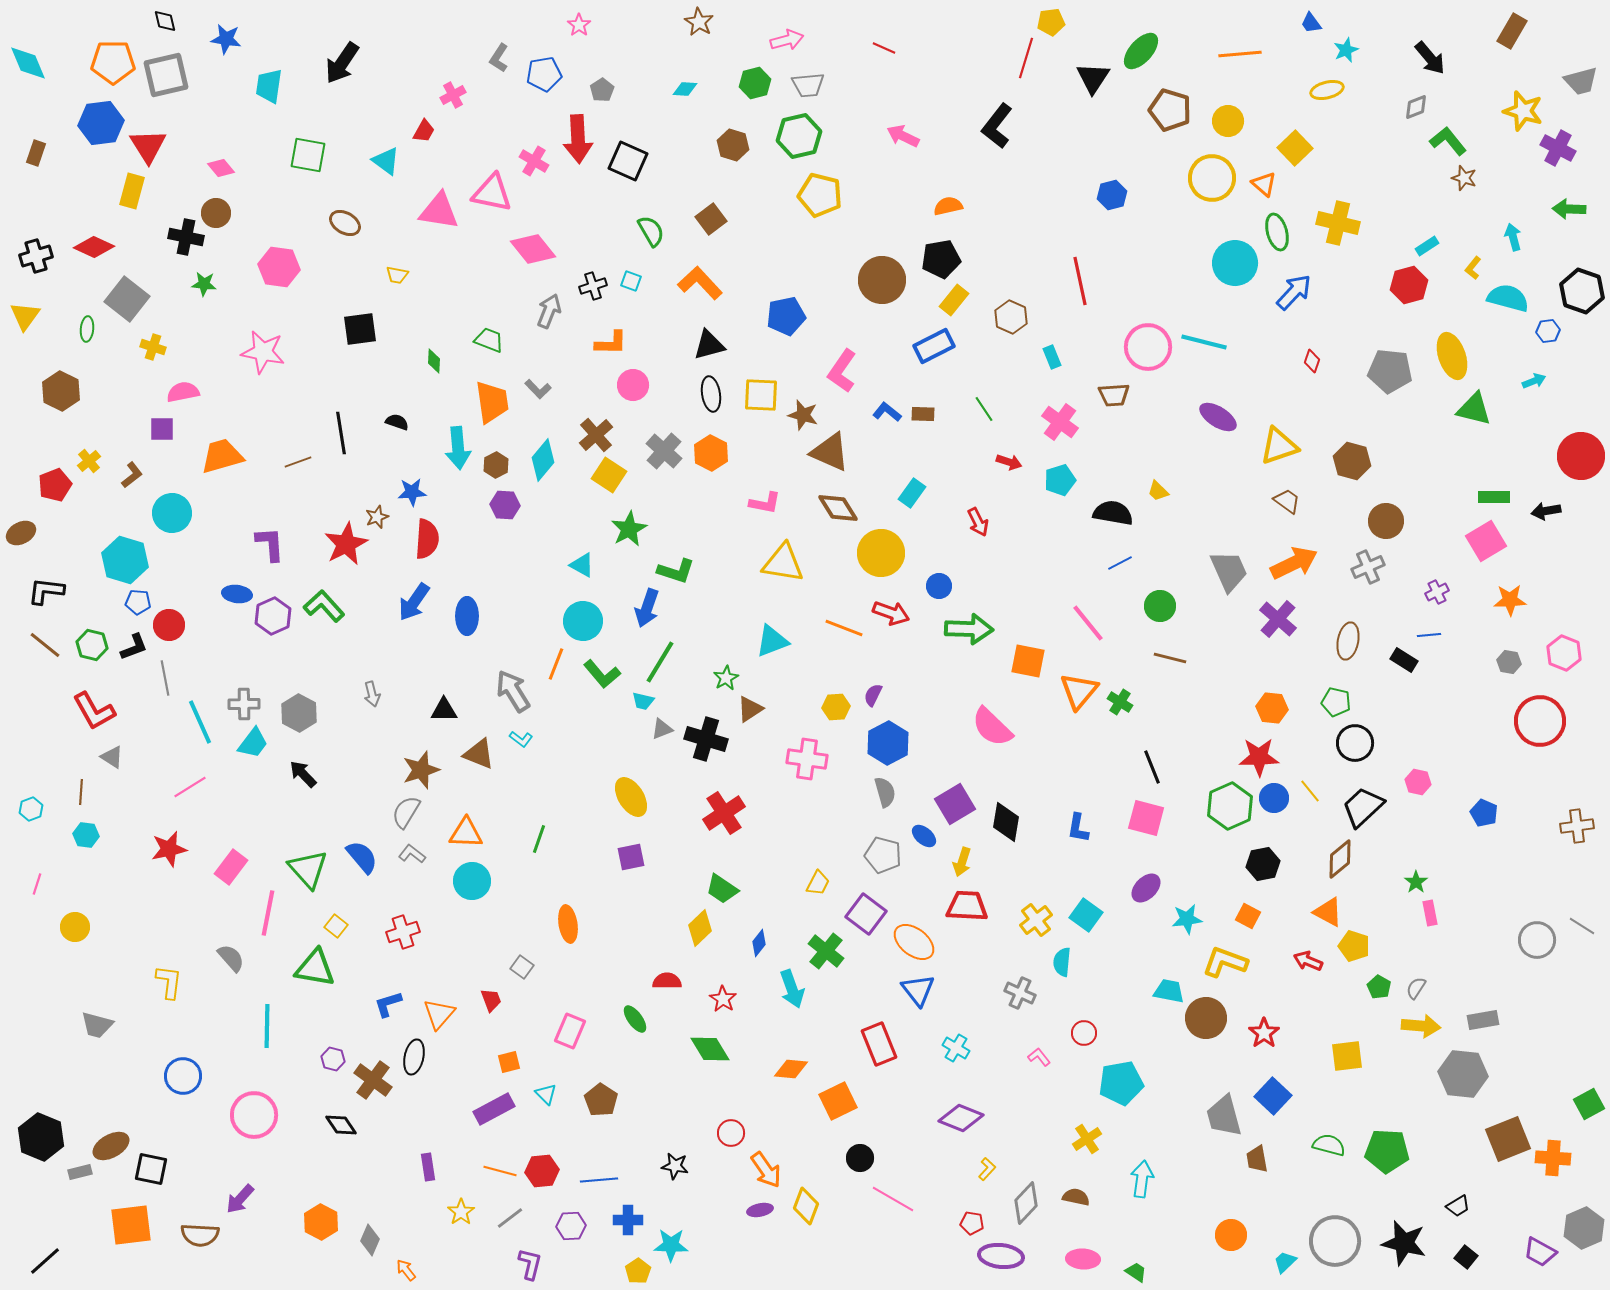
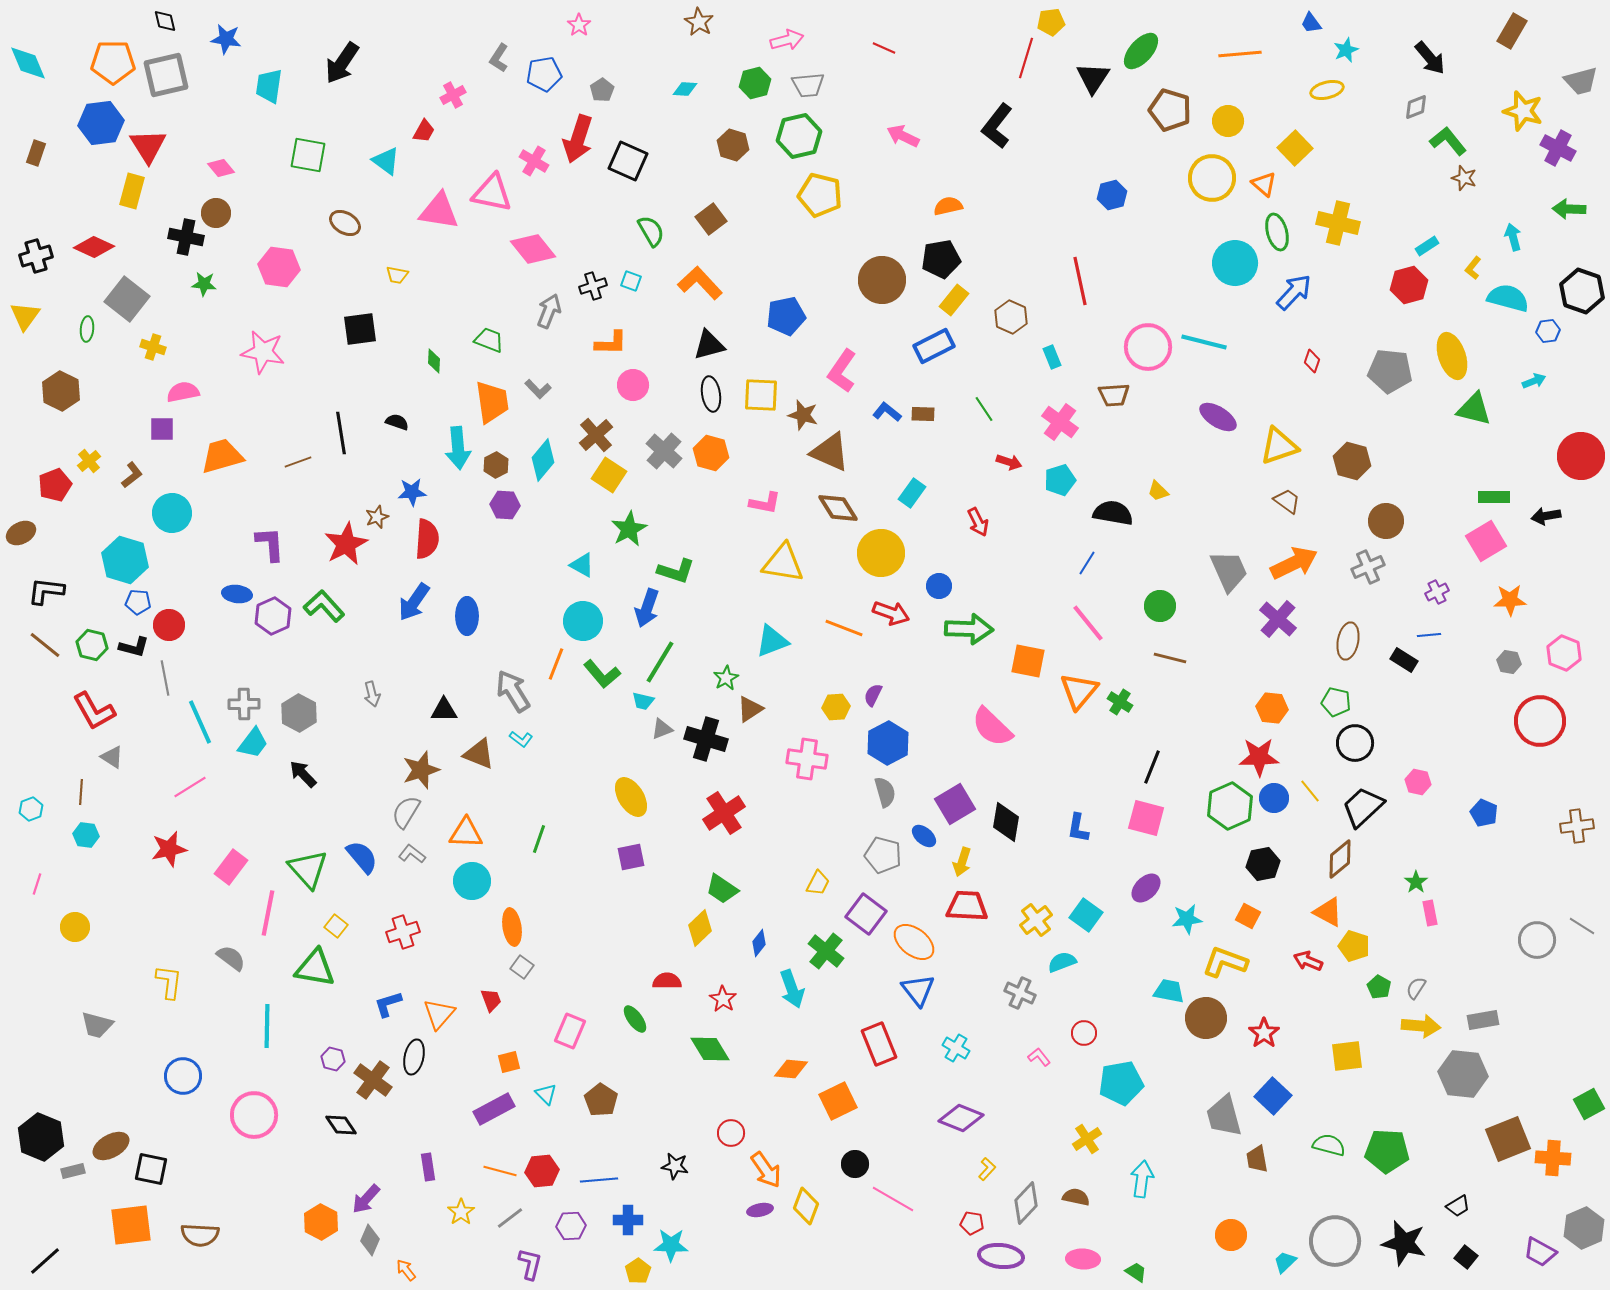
red arrow at (578, 139): rotated 21 degrees clockwise
orange hexagon at (711, 453): rotated 12 degrees counterclockwise
black arrow at (1546, 511): moved 5 px down
blue line at (1120, 563): moved 33 px left; rotated 30 degrees counterclockwise
black L-shape at (134, 647): rotated 36 degrees clockwise
black line at (1152, 767): rotated 44 degrees clockwise
orange ellipse at (568, 924): moved 56 px left, 3 px down
gray semicircle at (231, 958): rotated 12 degrees counterclockwise
cyan semicircle at (1062, 962): rotated 64 degrees clockwise
black circle at (860, 1158): moved 5 px left, 6 px down
gray rectangle at (80, 1172): moved 7 px left, 1 px up
purple arrow at (240, 1199): moved 126 px right
